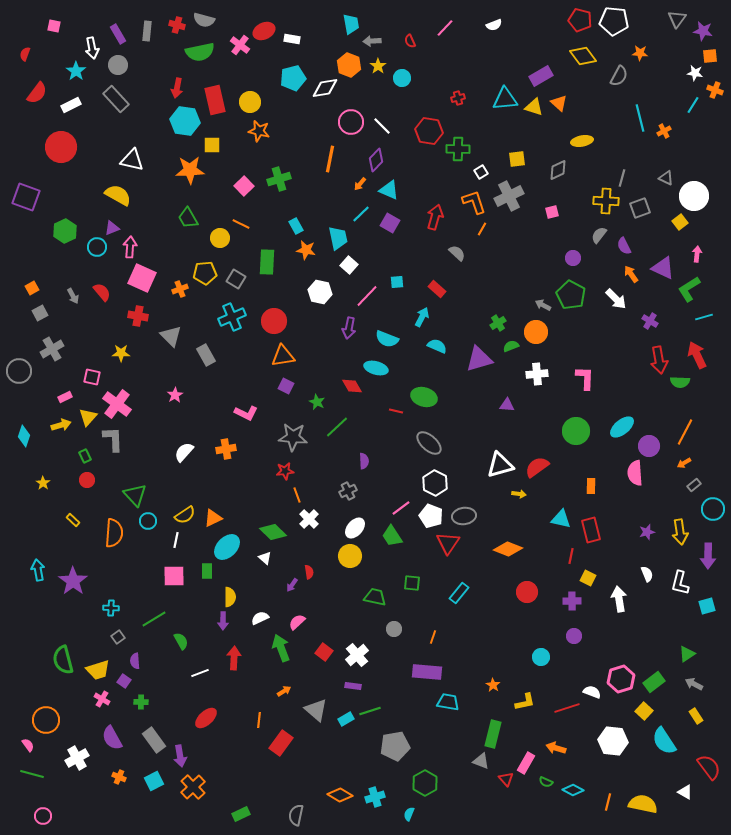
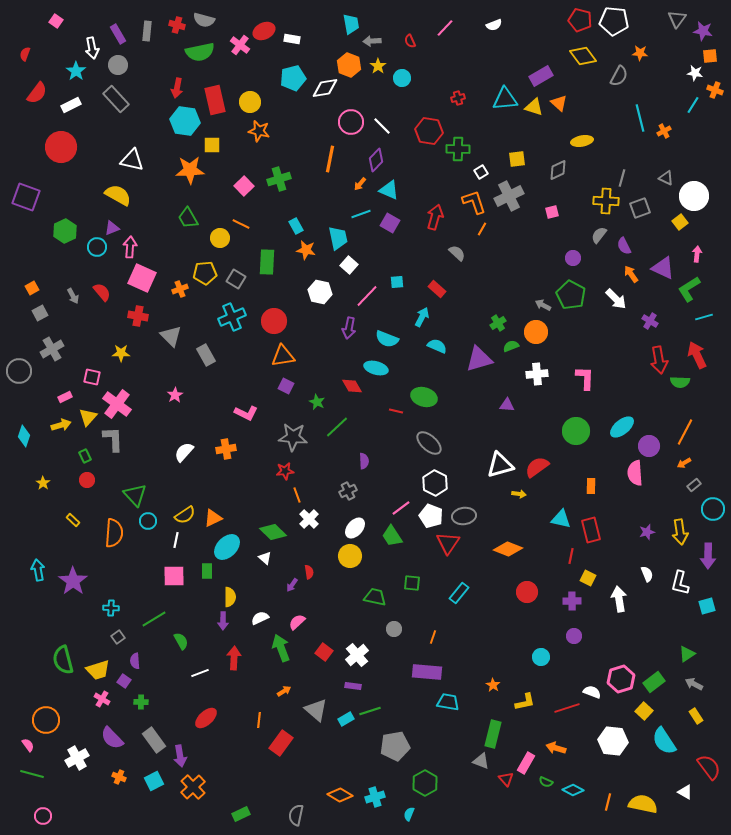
pink square at (54, 26): moved 2 px right, 5 px up; rotated 24 degrees clockwise
cyan line at (361, 214): rotated 24 degrees clockwise
purple semicircle at (112, 738): rotated 15 degrees counterclockwise
